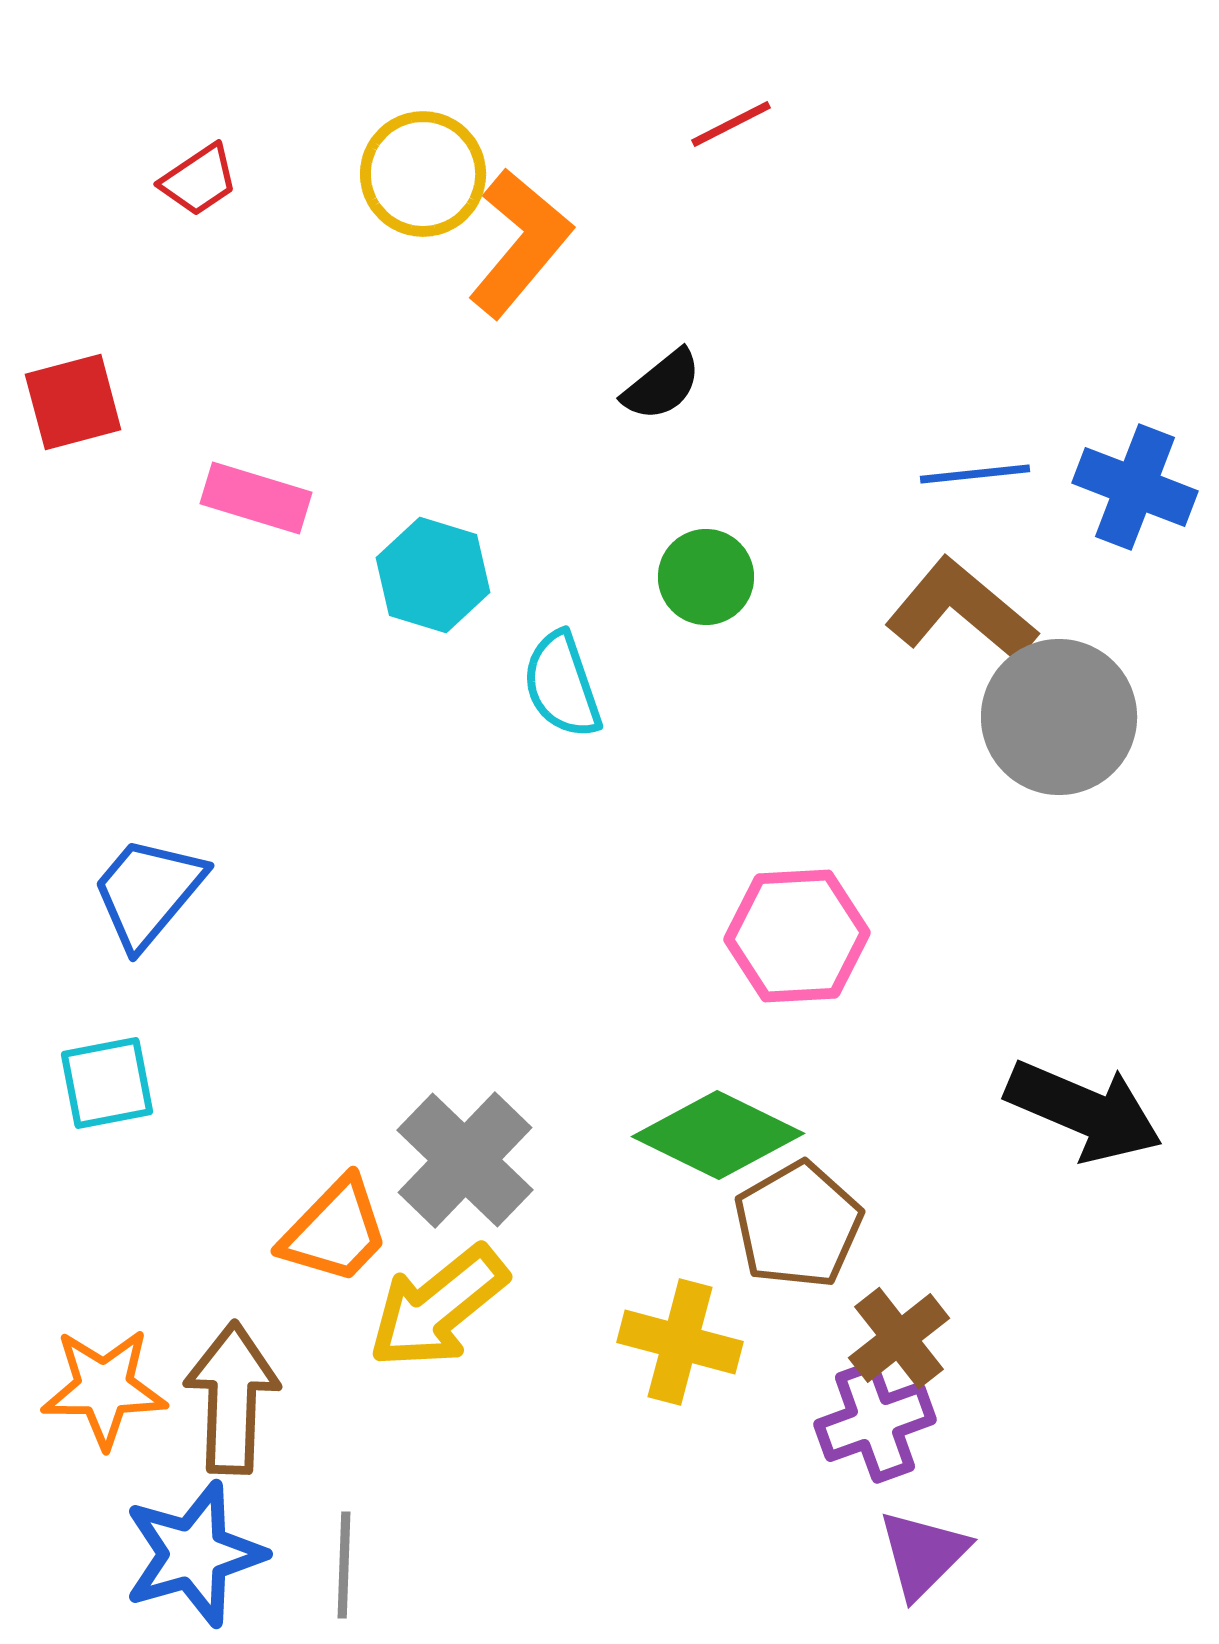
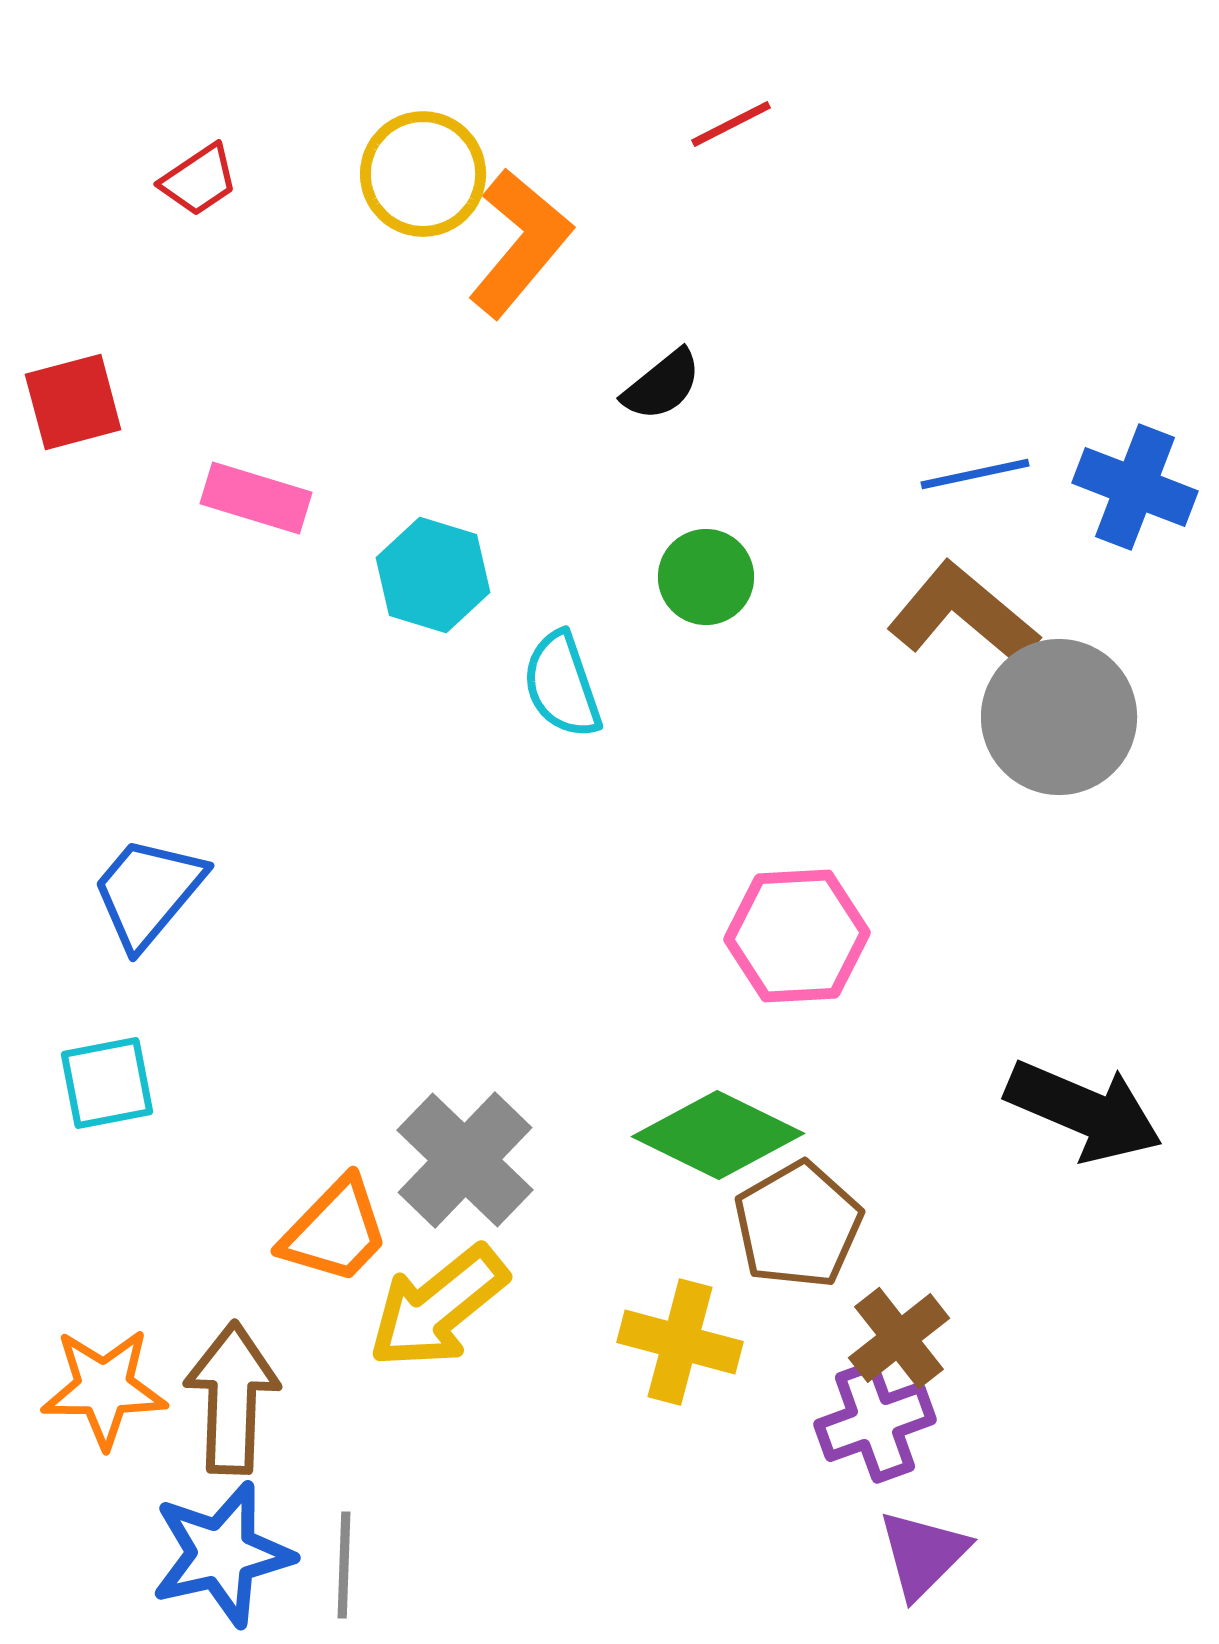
blue line: rotated 6 degrees counterclockwise
brown L-shape: moved 2 px right, 4 px down
blue star: moved 28 px right; rotated 3 degrees clockwise
